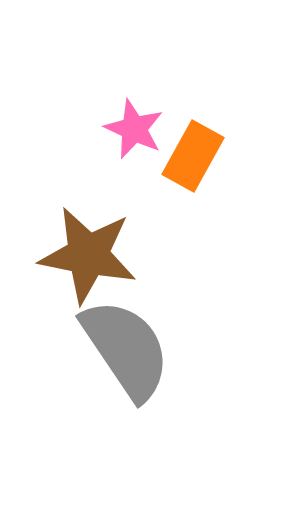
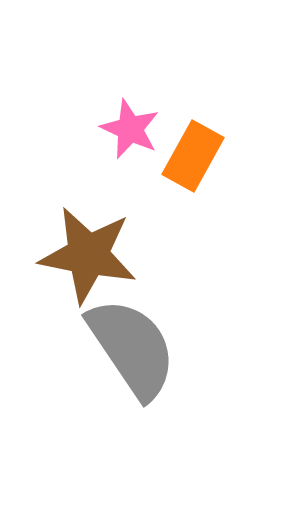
pink star: moved 4 px left
gray semicircle: moved 6 px right, 1 px up
